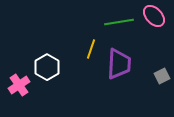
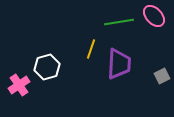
white hexagon: rotated 15 degrees clockwise
